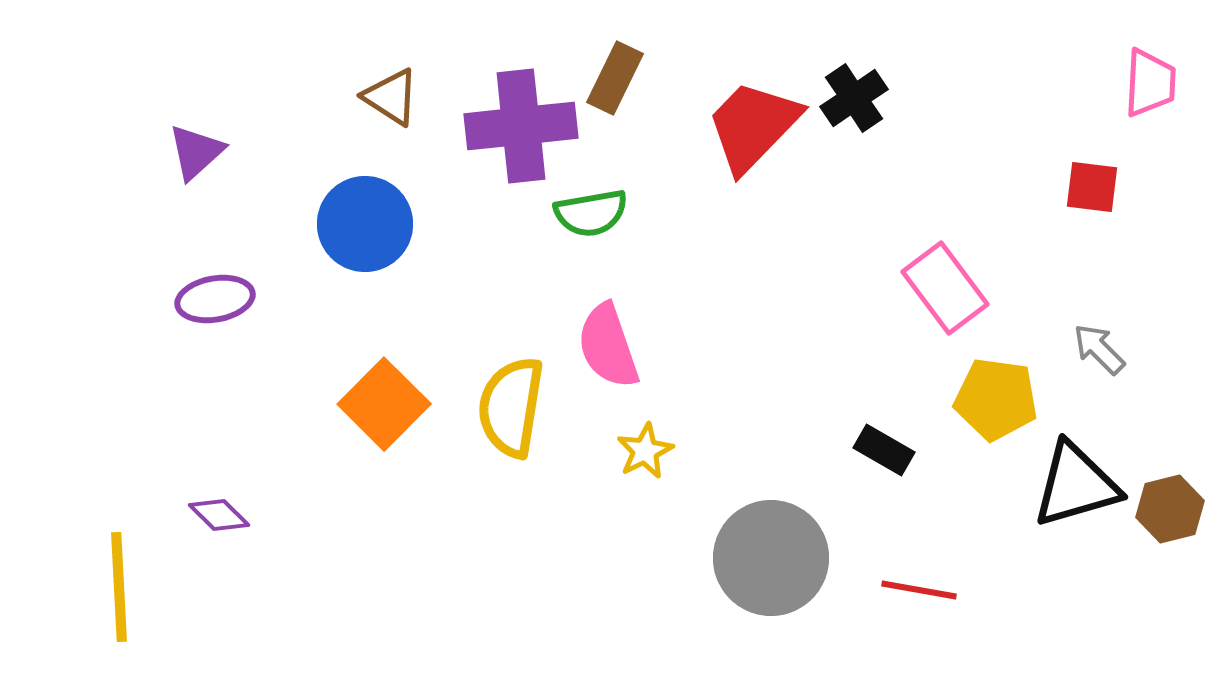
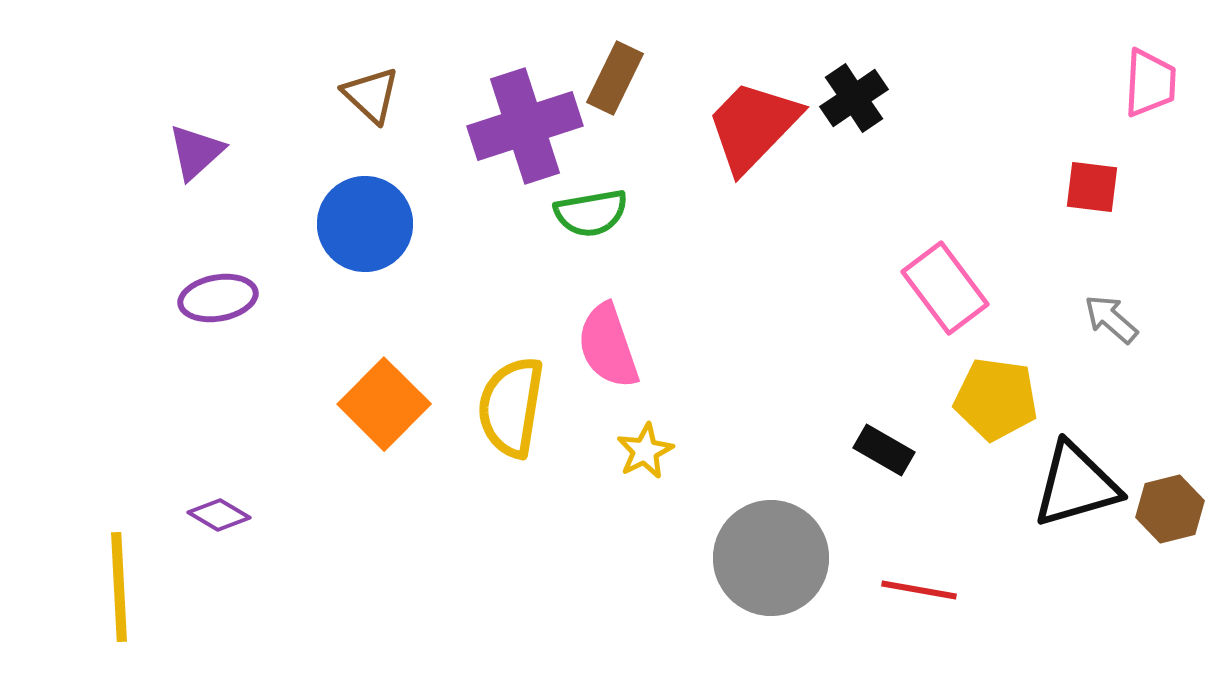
brown triangle: moved 20 px left, 2 px up; rotated 10 degrees clockwise
purple cross: moved 4 px right; rotated 12 degrees counterclockwise
purple ellipse: moved 3 px right, 1 px up
gray arrow: moved 12 px right, 30 px up; rotated 4 degrees counterclockwise
purple diamond: rotated 14 degrees counterclockwise
